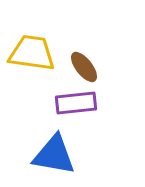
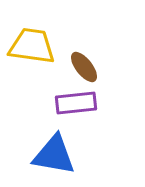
yellow trapezoid: moved 7 px up
